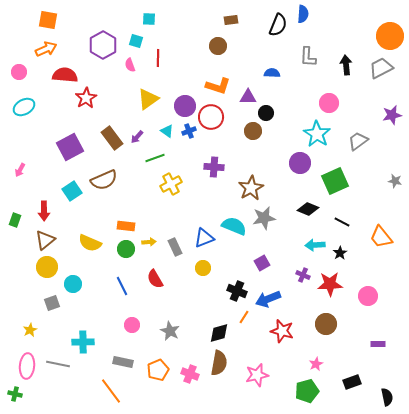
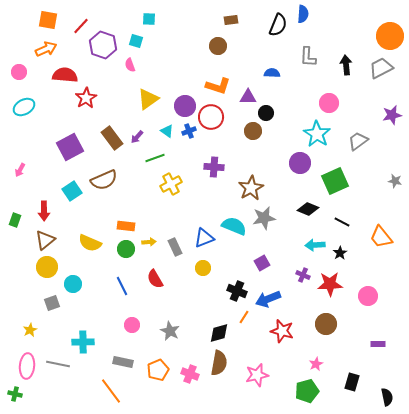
purple hexagon at (103, 45): rotated 12 degrees counterclockwise
red line at (158, 58): moved 77 px left, 32 px up; rotated 42 degrees clockwise
black rectangle at (352, 382): rotated 54 degrees counterclockwise
